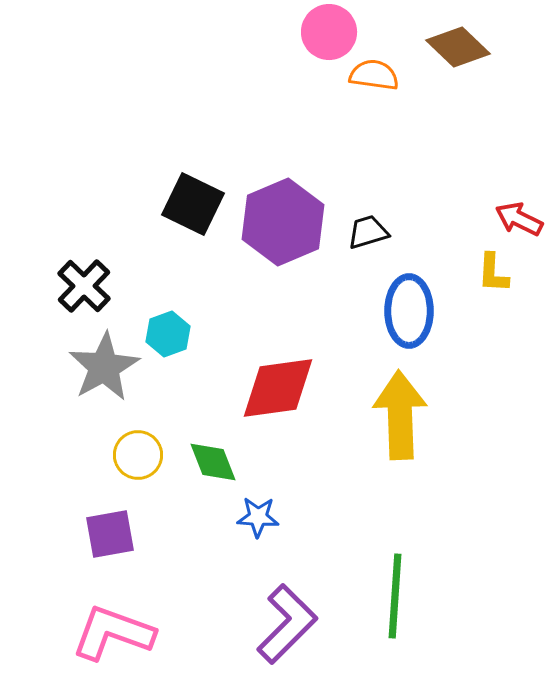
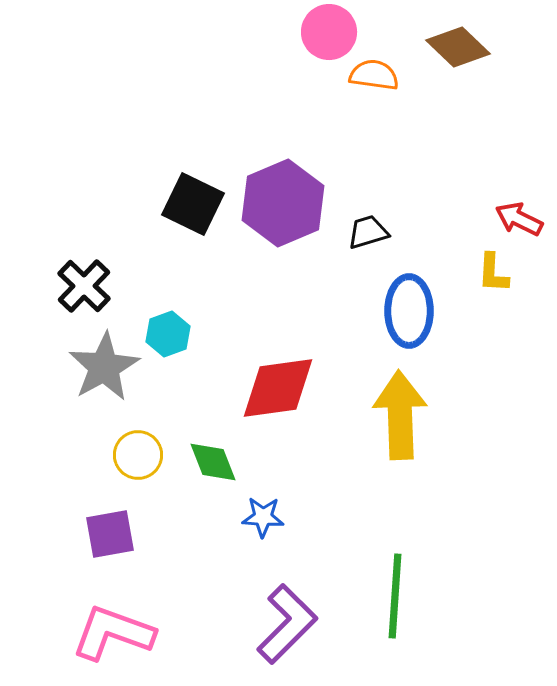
purple hexagon: moved 19 px up
blue star: moved 5 px right
